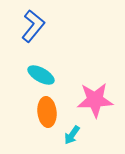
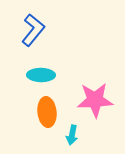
blue L-shape: moved 4 px down
cyan ellipse: rotated 28 degrees counterclockwise
cyan arrow: rotated 24 degrees counterclockwise
